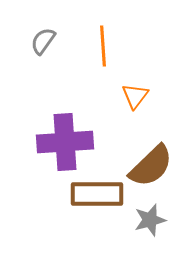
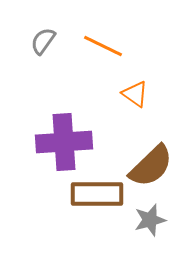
orange line: rotated 60 degrees counterclockwise
orange triangle: moved 2 px up; rotated 32 degrees counterclockwise
purple cross: moved 1 px left
